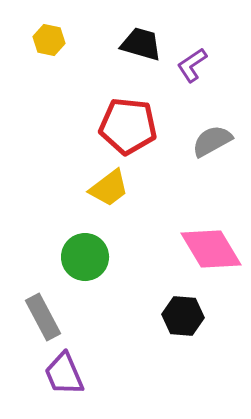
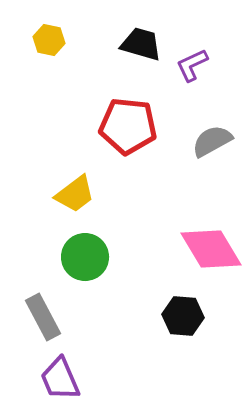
purple L-shape: rotated 9 degrees clockwise
yellow trapezoid: moved 34 px left, 6 px down
purple trapezoid: moved 4 px left, 5 px down
